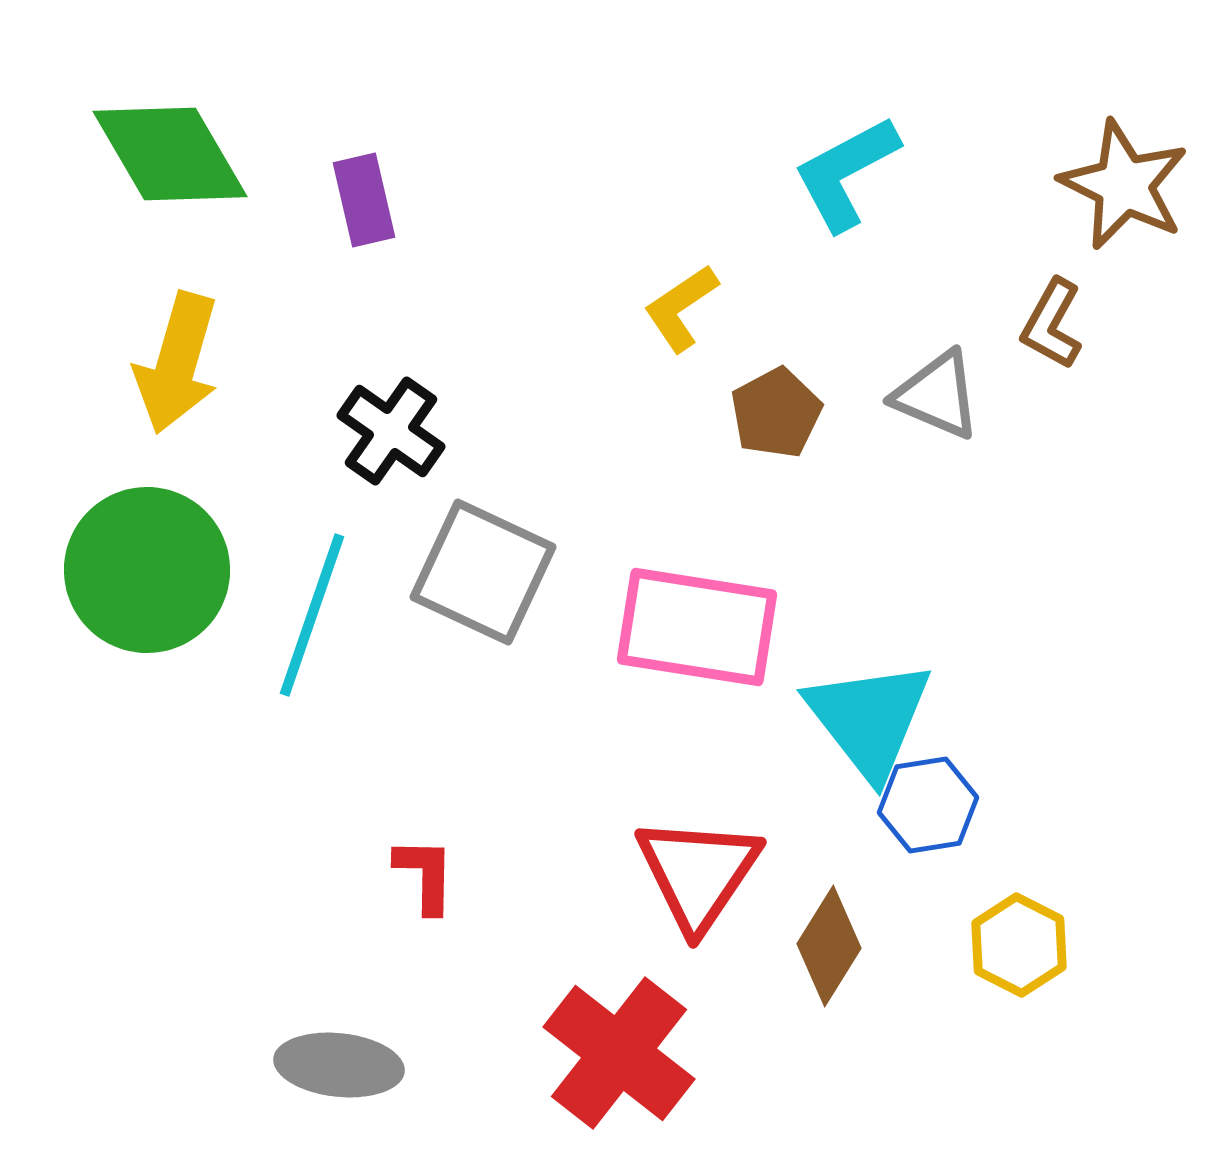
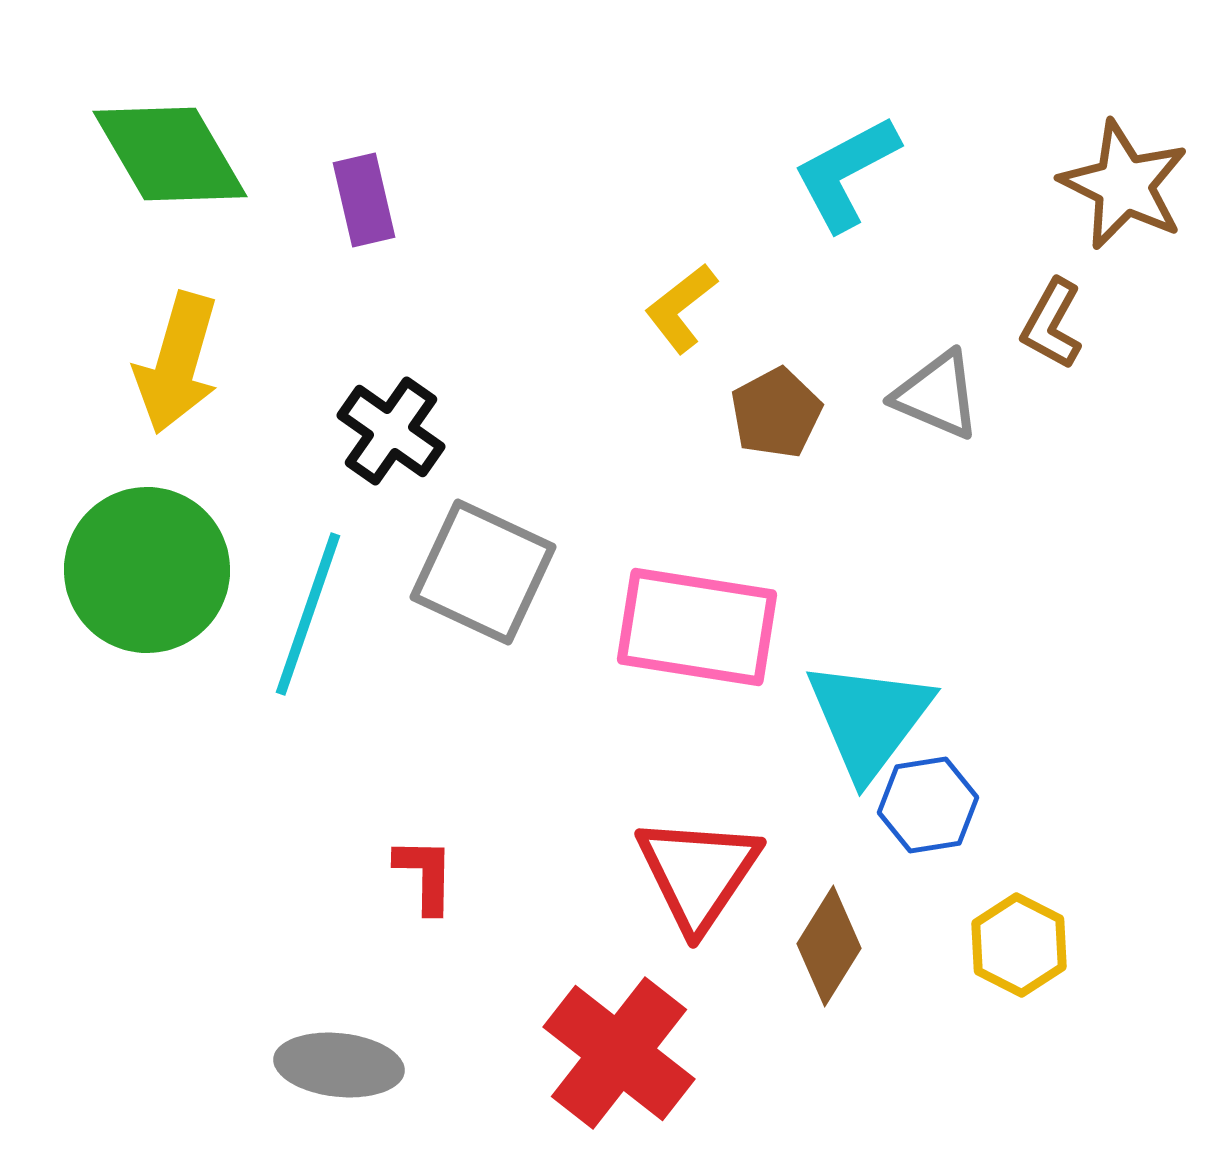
yellow L-shape: rotated 4 degrees counterclockwise
cyan line: moved 4 px left, 1 px up
cyan triangle: rotated 15 degrees clockwise
